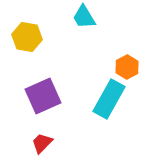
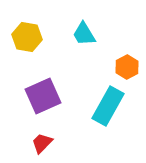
cyan trapezoid: moved 17 px down
cyan rectangle: moved 1 px left, 7 px down
